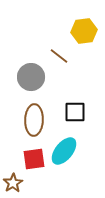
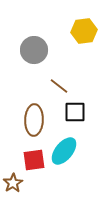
brown line: moved 30 px down
gray circle: moved 3 px right, 27 px up
red square: moved 1 px down
